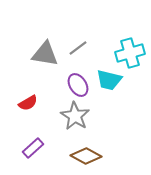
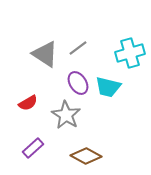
gray triangle: rotated 24 degrees clockwise
cyan trapezoid: moved 1 px left, 7 px down
purple ellipse: moved 2 px up
gray star: moved 9 px left, 1 px up
